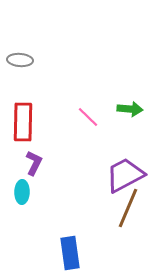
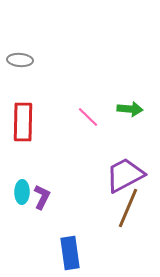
purple L-shape: moved 8 px right, 34 px down
